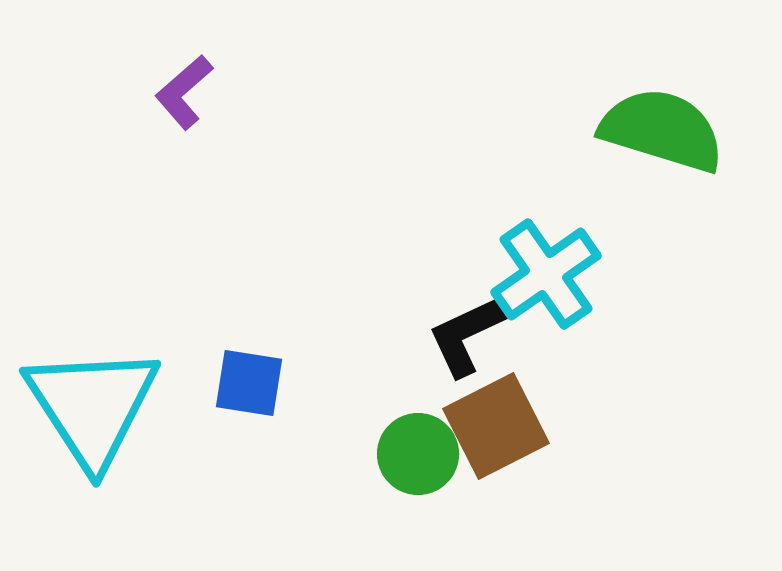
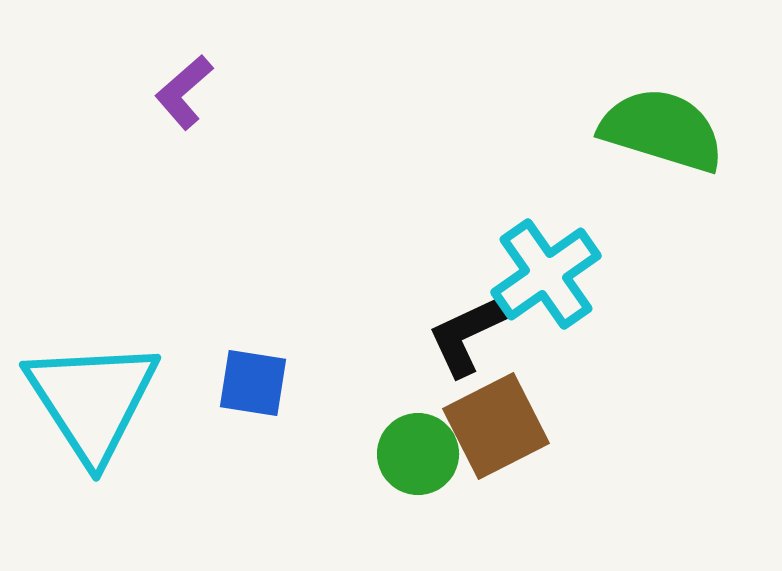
blue square: moved 4 px right
cyan triangle: moved 6 px up
